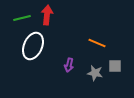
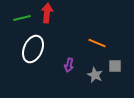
red arrow: moved 2 px up
white ellipse: moved 3 px down
gray star: moved 2 px down; rotated 14 degrees clockwise
